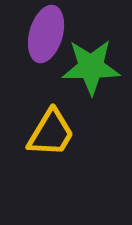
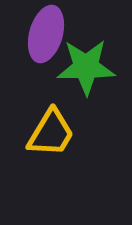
green star: moved 5 px left
